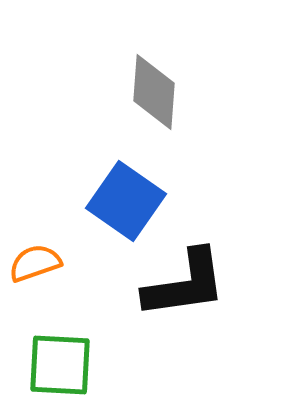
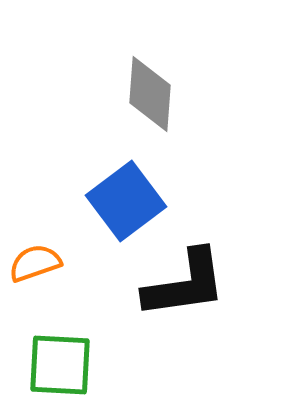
gray diamond: moved 4 px left, 2 px down
blue square: rotated 18 degrees clockwise
